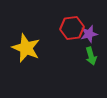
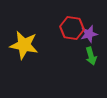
red hexagon: rotated 15 degrees clockwise
yellow star: moved 2 px left, 3 px up; rotated 12 degrees counterclockwise
